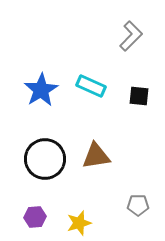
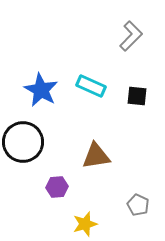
blue star: rotated 12 degrees counterclockwise
black square: moved 2 px left
black circle: moved 22 px left, 17 px up
gray pentagon: rotated 25 degrees clockwise
purple hexagon: moved 22 px right, 30 px up
yellow star: moved 6 px right, 1 px down
